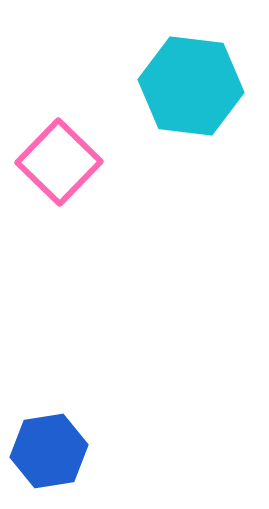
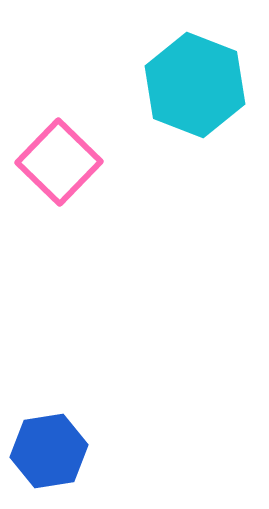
cyan hexagon: moved 4 px right, 1 px up; rotated 14 degrees clockwise
